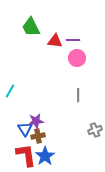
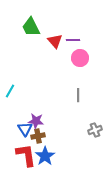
red triangle: rotated 42 degrees clockwise
pink circle: moved 3 px right
purple star: rotated 14 degrees clockwise
